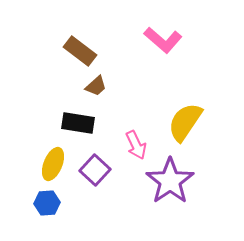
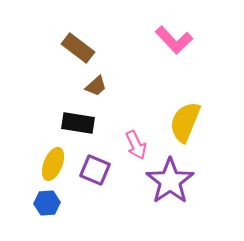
pink L-shape: moved 11 px right; rotated 6 degrees clockwise
brown rectangle: moved 2 px left, 3 px up
yellow semicircle: rotated 12 degrees counterclockwise
purple square: rotated 20 degrees counterclockwise
